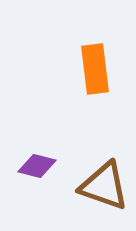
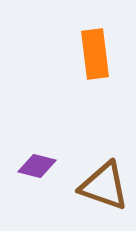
orange rectangle: moved 15 px up
